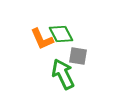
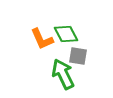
green diamond: moved 5 px right
